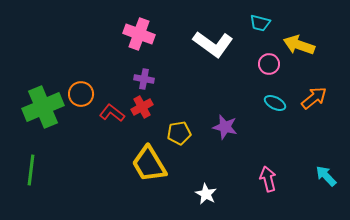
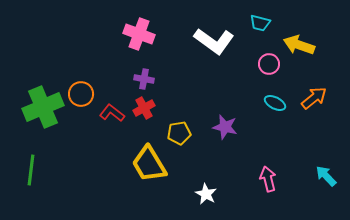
white L-shape: moved 1 px right, 3 px up
red cross: moved 2 px right, 1 px down
